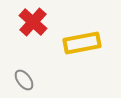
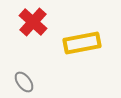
gray ellipse: moved 2 px down
